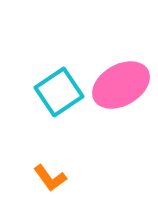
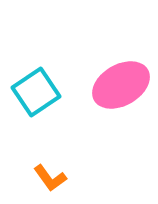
cyan square: moved 23 px left
